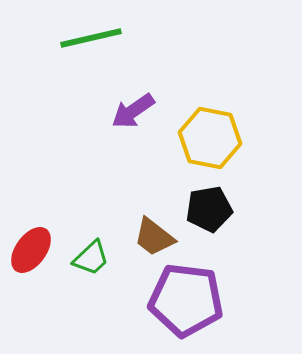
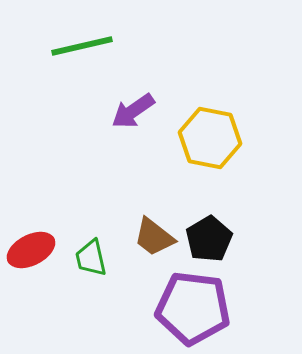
green line: moved 9 px left, 8 px down
black pentagon: moved 30 px down; rotated 21 degrees counterclockwise
red ellipse: rotated 27 degrees clockwise
green trapezoid: rotated 120 degrees clockwise
purple pentagon: moved 7 px right, 8 px down
